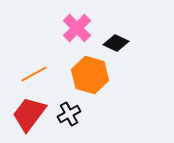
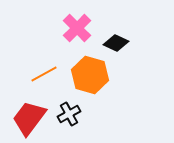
orange line: moved 10 px right
red trapezoid: moved 4 px down
